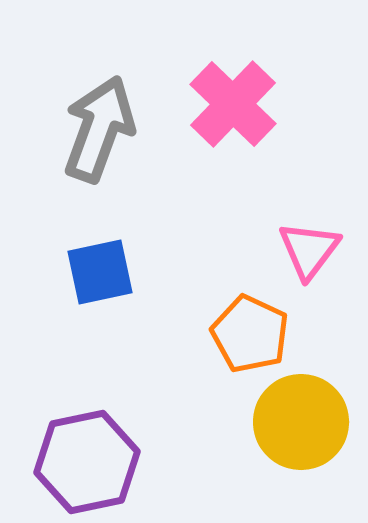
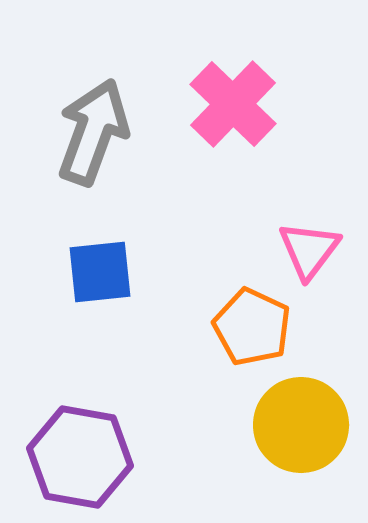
gray arrow: moved 6 px left, 3 px down
blue square: rotated 6 degrees clockwise
orange pentagon: moved 2 px right, 7 px up
yellow circle: moved 3 px down
purple hexagon: moved 7 px left, 5 px up; rotated 22 degrees clockwise
